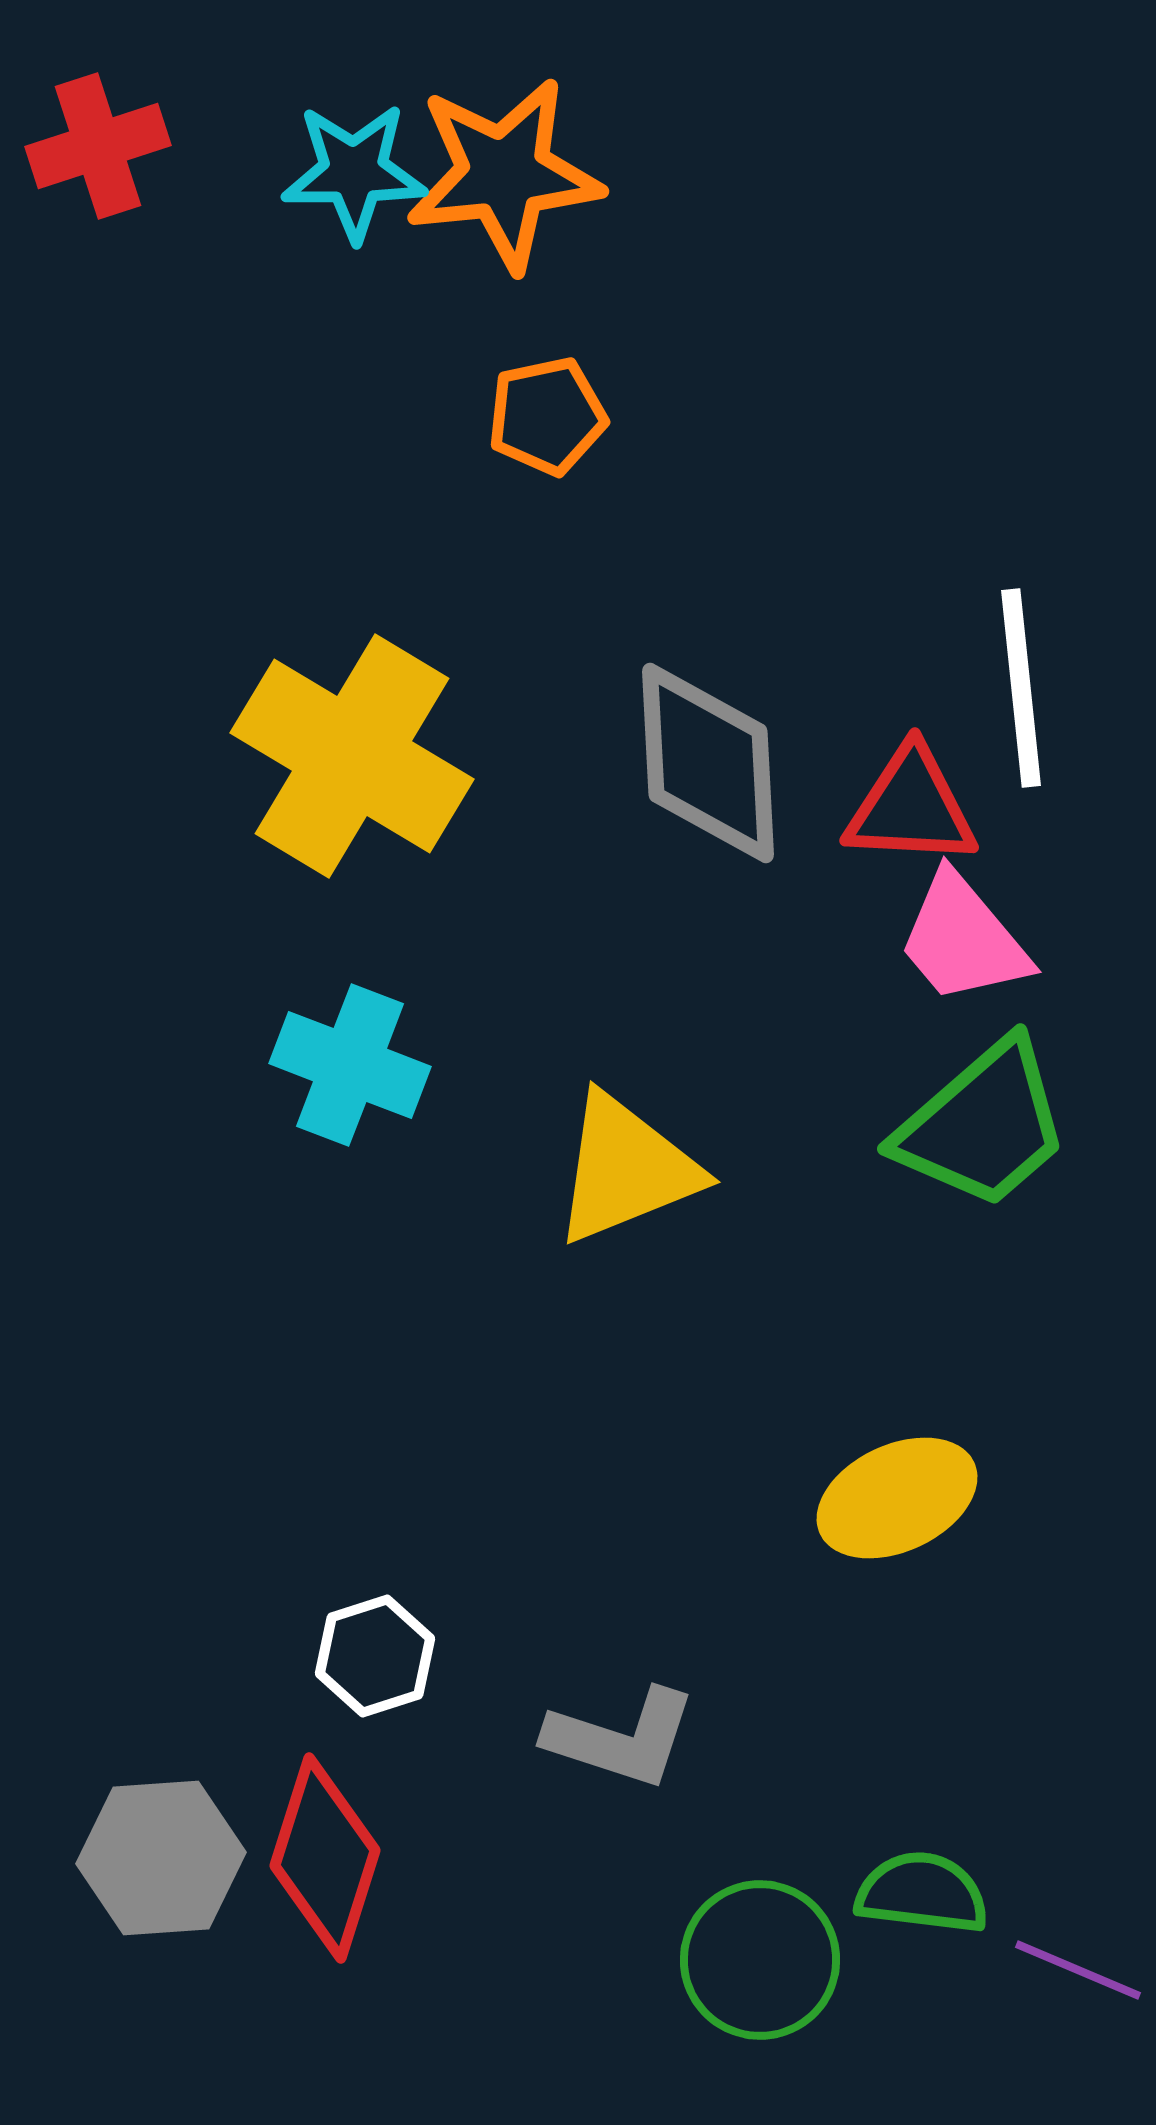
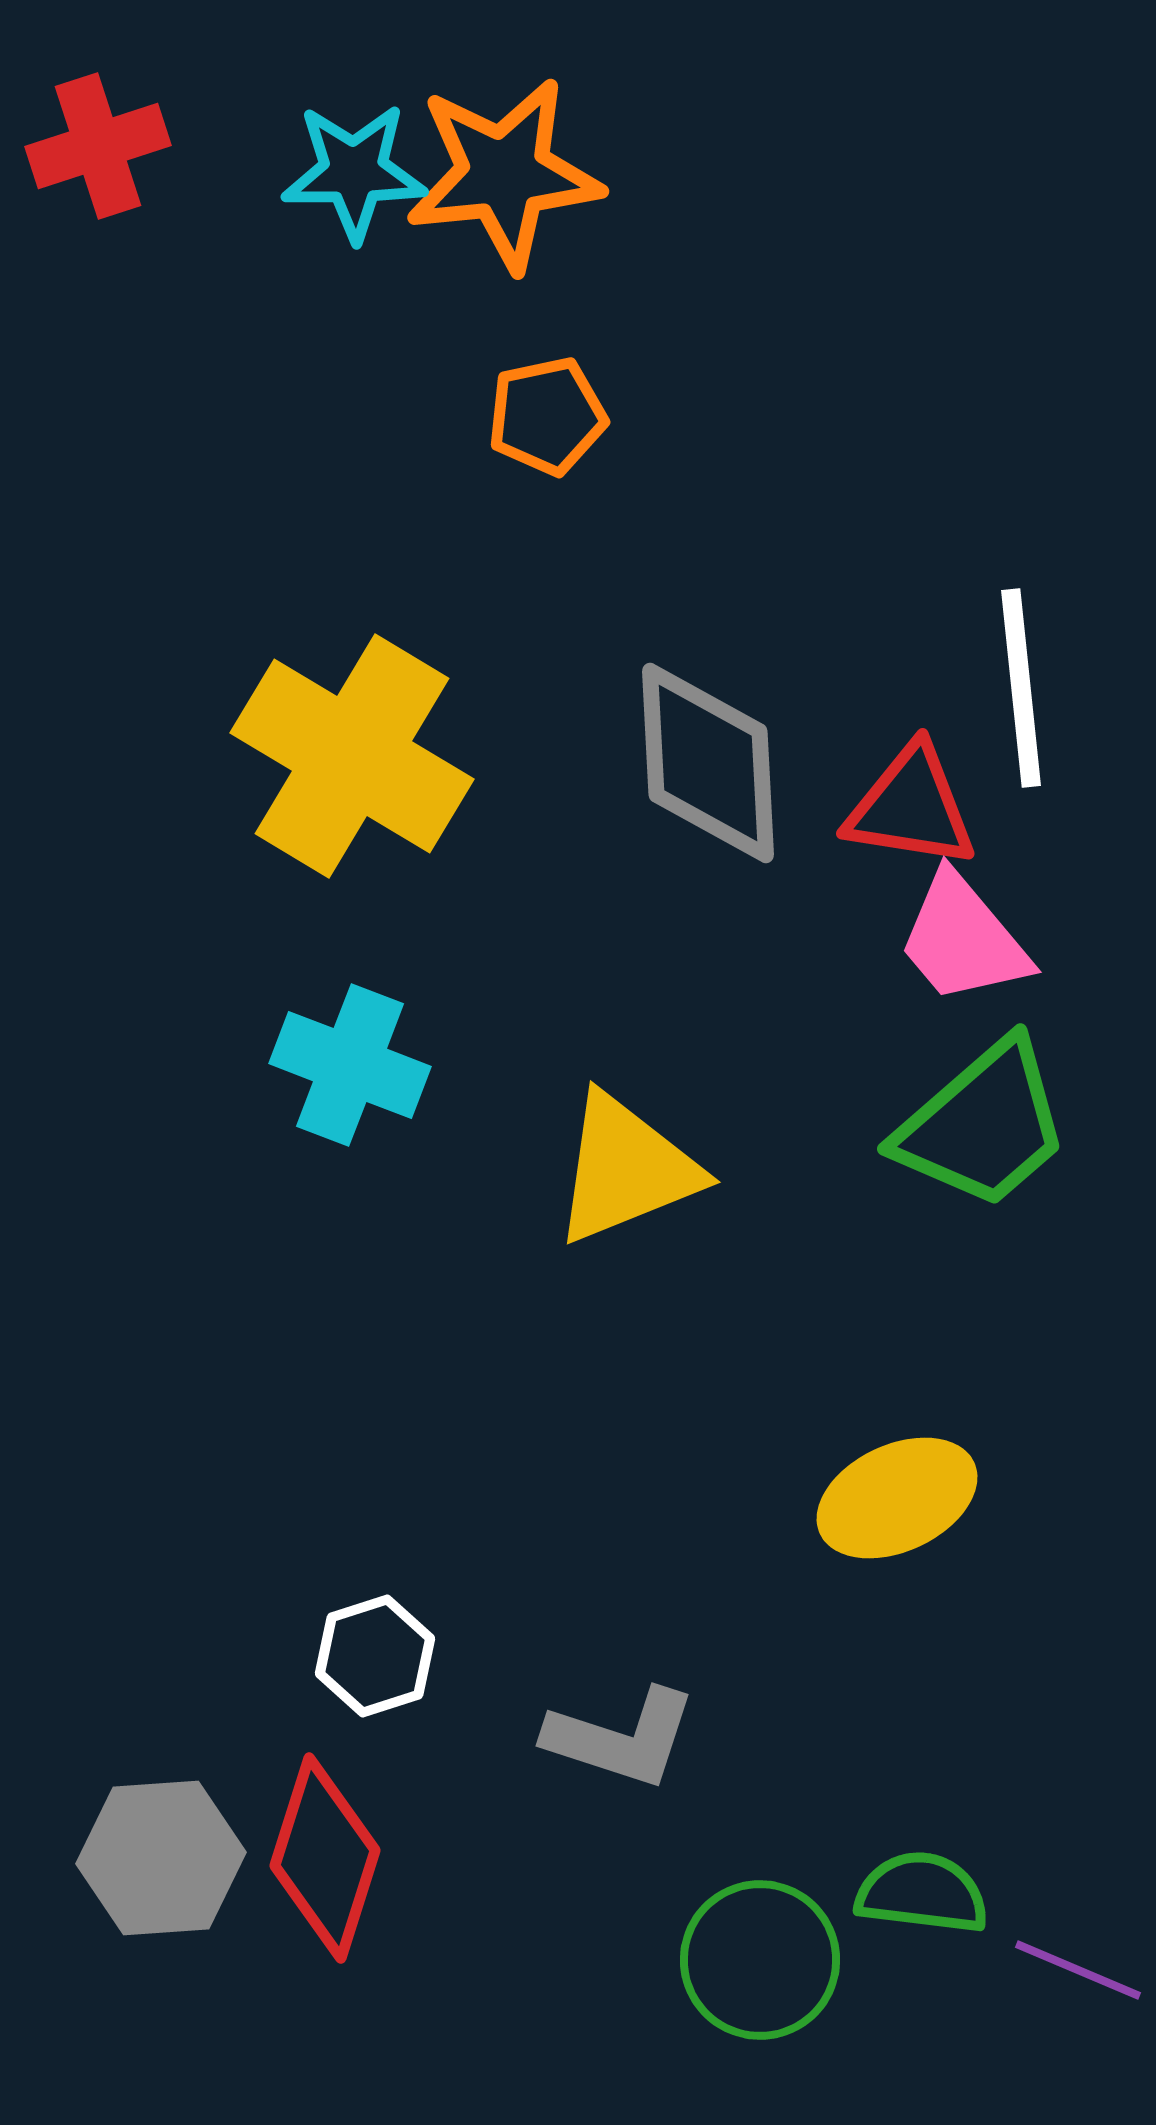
red triangle: rotated 6 degrees clockwise
